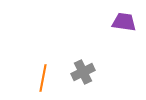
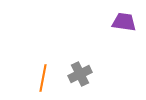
gray cross: moved 3 px left, 2 px down
